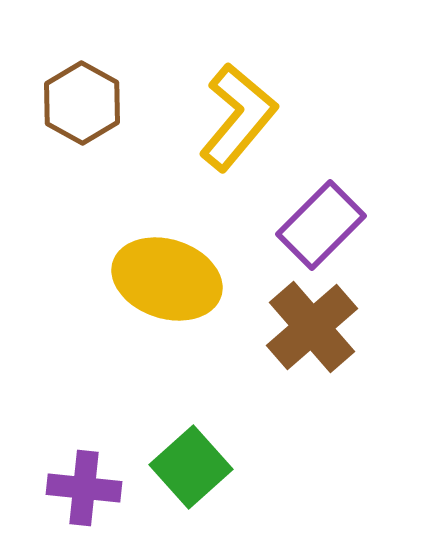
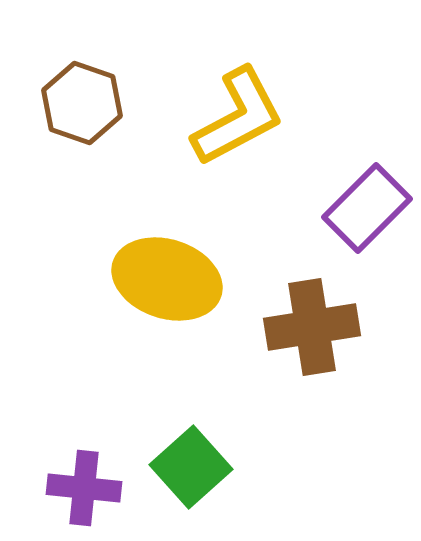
brown hexagon: rotated 10 degrees counterclockwise
yellow L-shape: rotated 22 degrees clockwise
purple rectangle: moved 46 px right, 17 px up
brown cross: rotated 32 degrees clockwise
